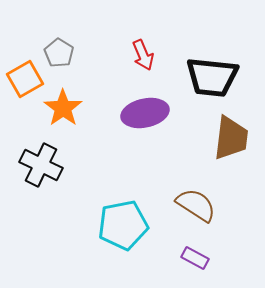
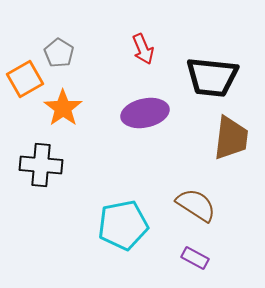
red arrow: moved 6 px up
black cross: rotated 21 degrees counterclockwise
